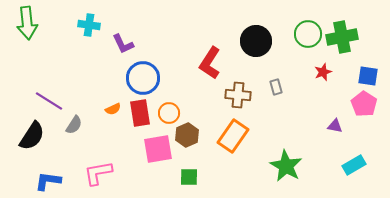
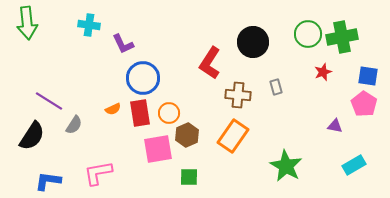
black circle: moved 3 px left, 1 px down
